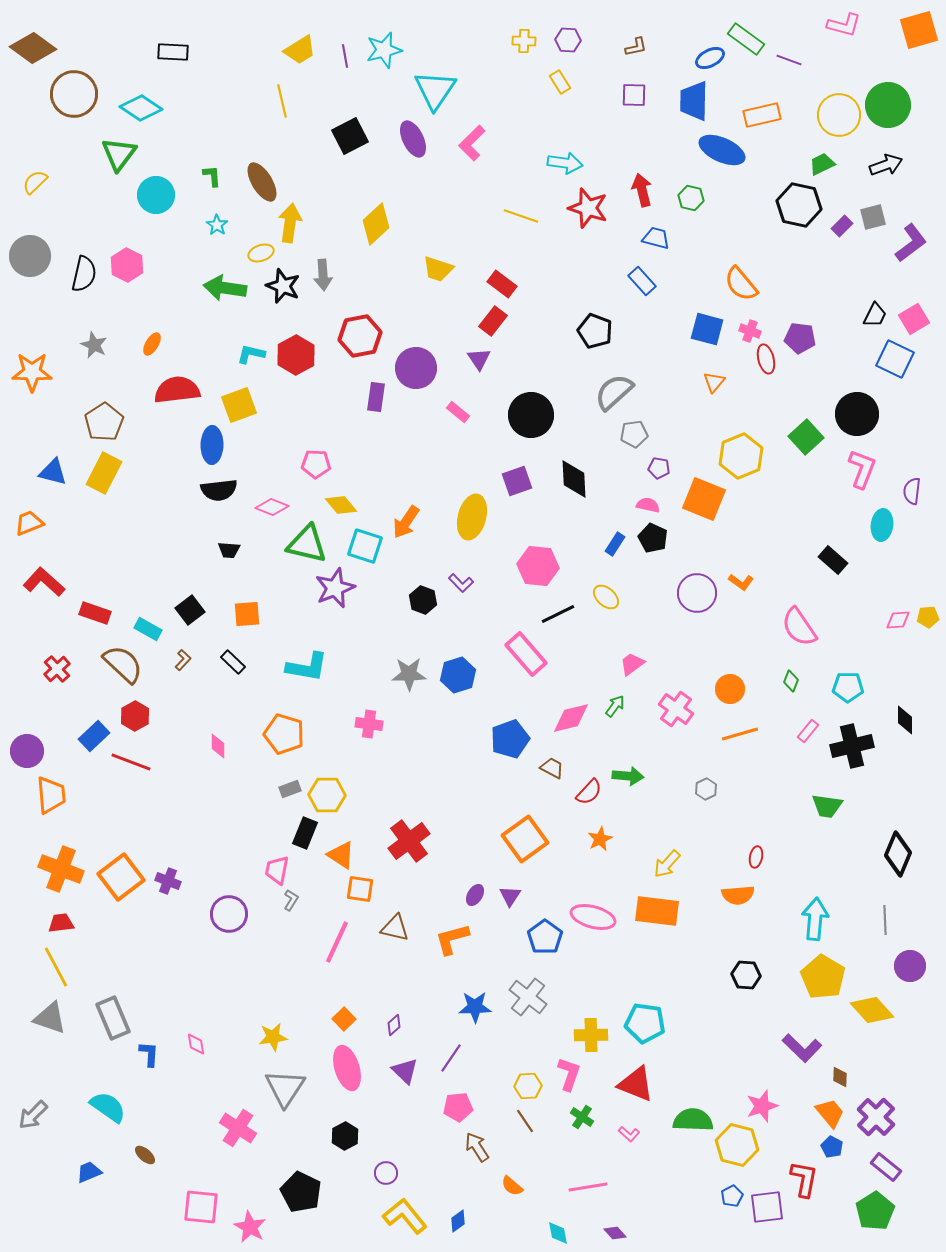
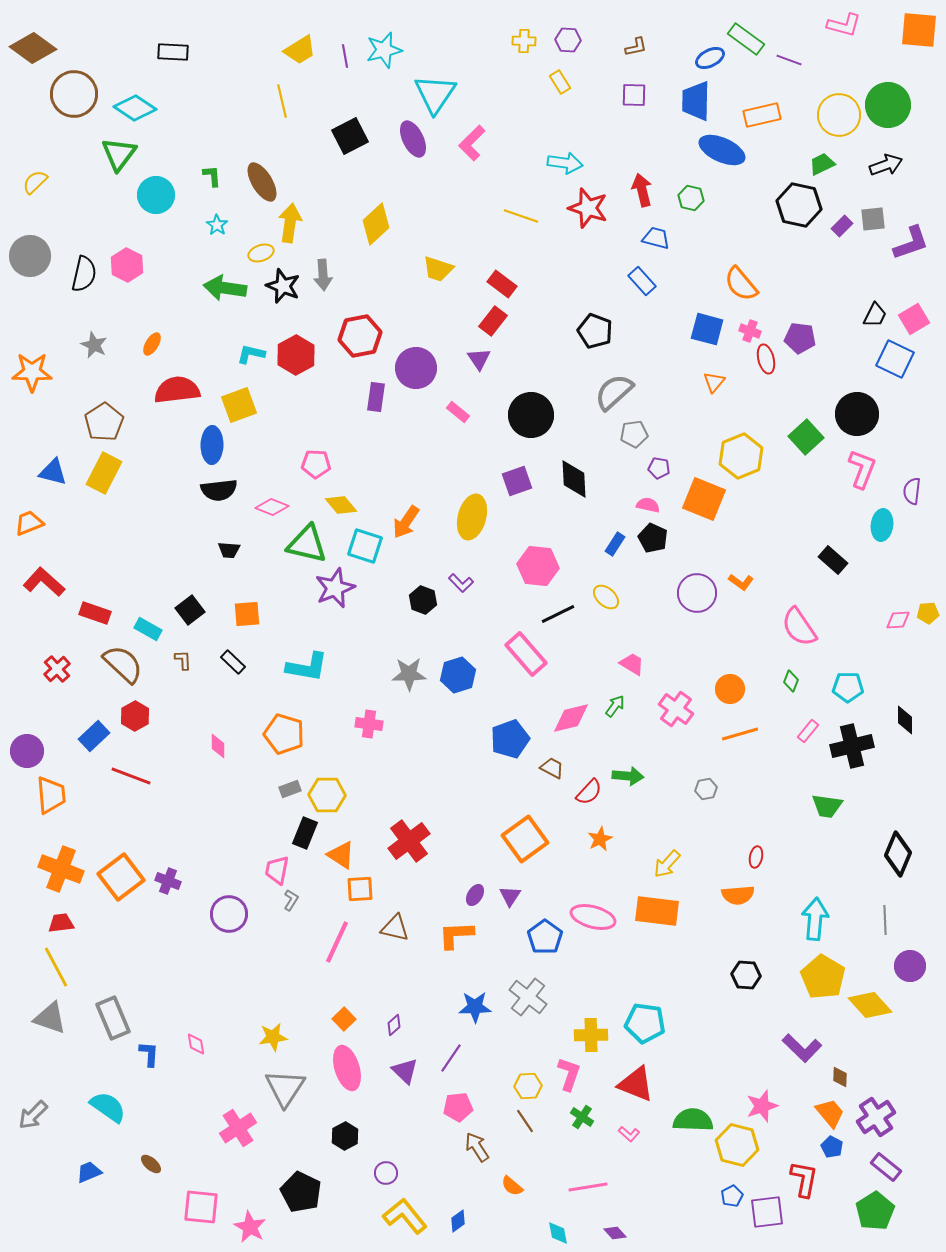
orange square at (919, 30): rotated 21 degrees clockwise
cyan triangle at (435, 90): moved 4 px down
blue trapezoid at (694, 101): moved 2 px right
cyan diamond at (141, 108): moved 6 px left
gray square at (873, 217): moved 2 px down; rotated 8 degrees clockwise
purple L-shape at (911, 243): rotated 18 degrees clockwise
yellow pentagon at (928, 617): moved 4 px up
brown L-shape at (183, 660): rotated 45 degrees counterclockwise
pink trapezoid at (632, 664): rotated 68 degrees clockwise
red line at (131, 762): moved 14 px down
gray hexagon at (706, 789): rotated 15 degrees clockwise
orange square at (360, 889): rotated 12 degrees counterclockwise
orange L-shape at (452, 939): moved 4 px right, 4 px up; rotated 12 degrees clockwise
yellow diamond at (872, 1010): moved 2 px left, 5 px up
purple cross at (876, 1117): rotated 12 degrees clockwise
pink cross at (238, 1128): rotated 24 degrees clockwise
brown ellipse at (145, 1155): moved 6 px right, 9 px down
purple square at (767, 1207): moved 5 px down
